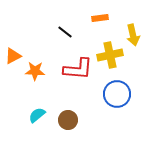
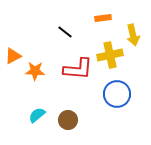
orange rectangle: moved 3 px right
